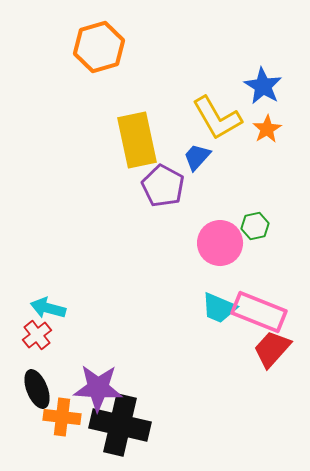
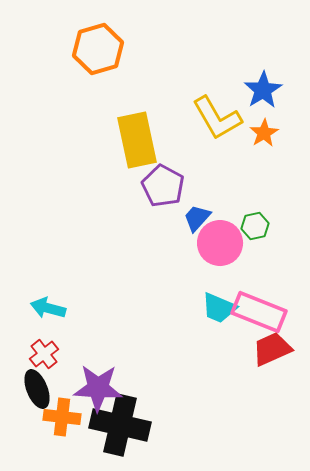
orange hexagon: moved 1 px left, 2 px down
blue star: moved 4 px down; rotated 9 degrees clockwise
orange star: moved 3 px left, 4 px down
blue trapezoid: moved 61 px down
red cross: moved 7 px right, 19 px down
red trapezoid: rotated 24 degrees clockwise
